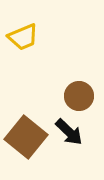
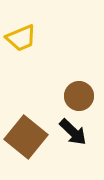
yellow trapezoid: moved 2 px left, 1 px down
black arrow: moved 4 px right
